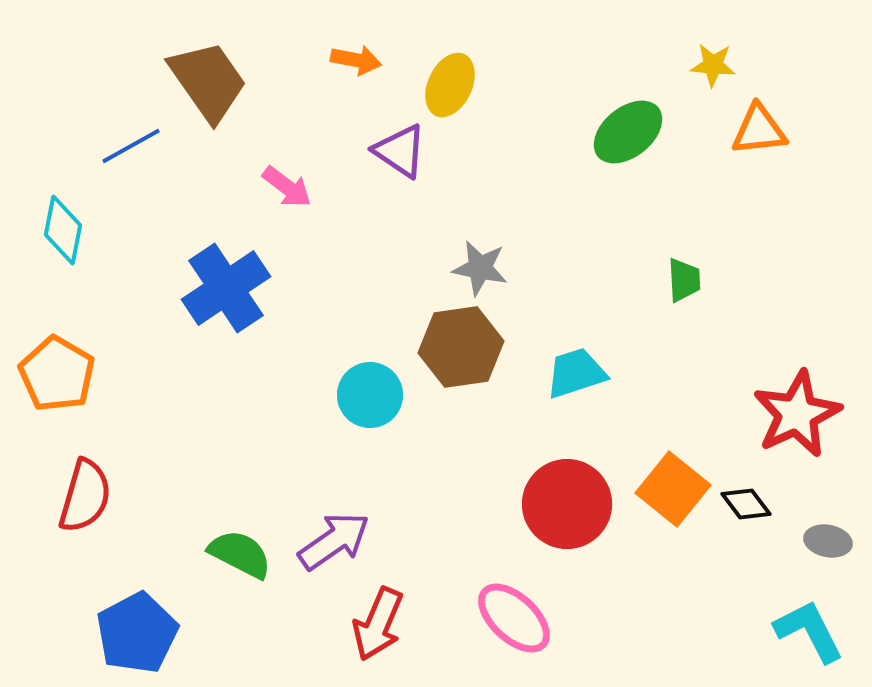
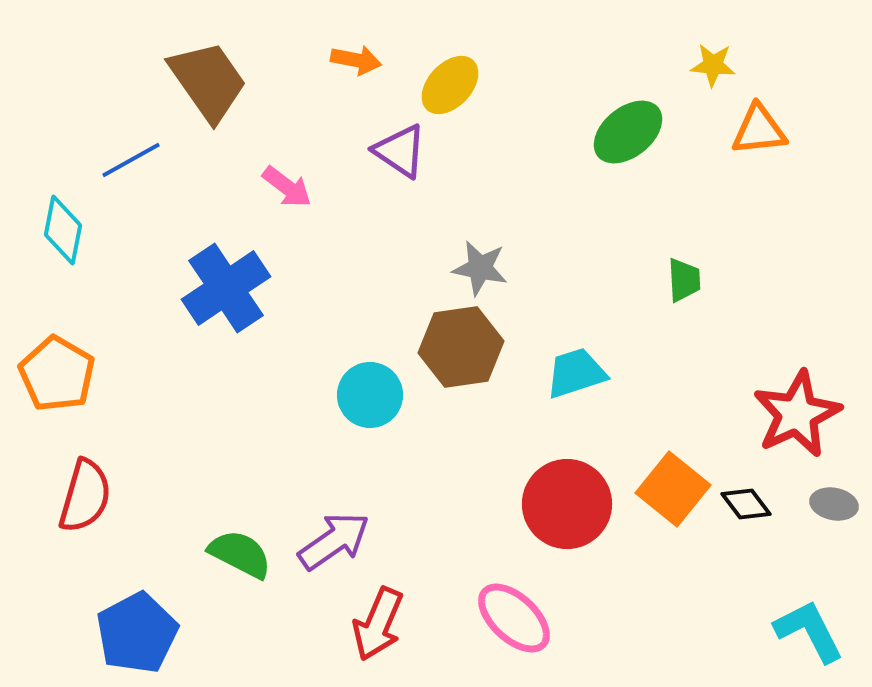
yellow ellipse: rotated 18 degrees clockwise
blue line: moved 14 px down
gray ellipse: moved 6 px right, 37 px up
